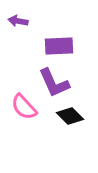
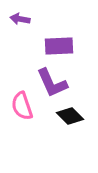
purple arrow: moved 2 px right, 2 px up
purple L-shape: moved 2 px left
pink semicircle: moved 2 px left, 1 px up; rotated 24 degrees clockwise
